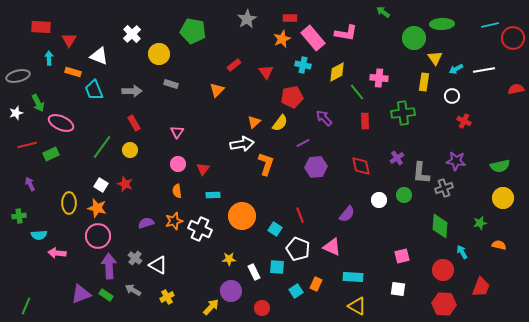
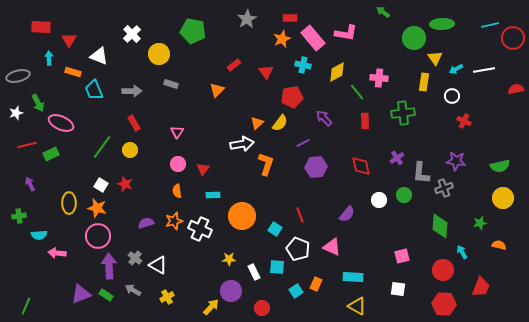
orange triangle at (254, 122): moved 3 px right, 1 px down
